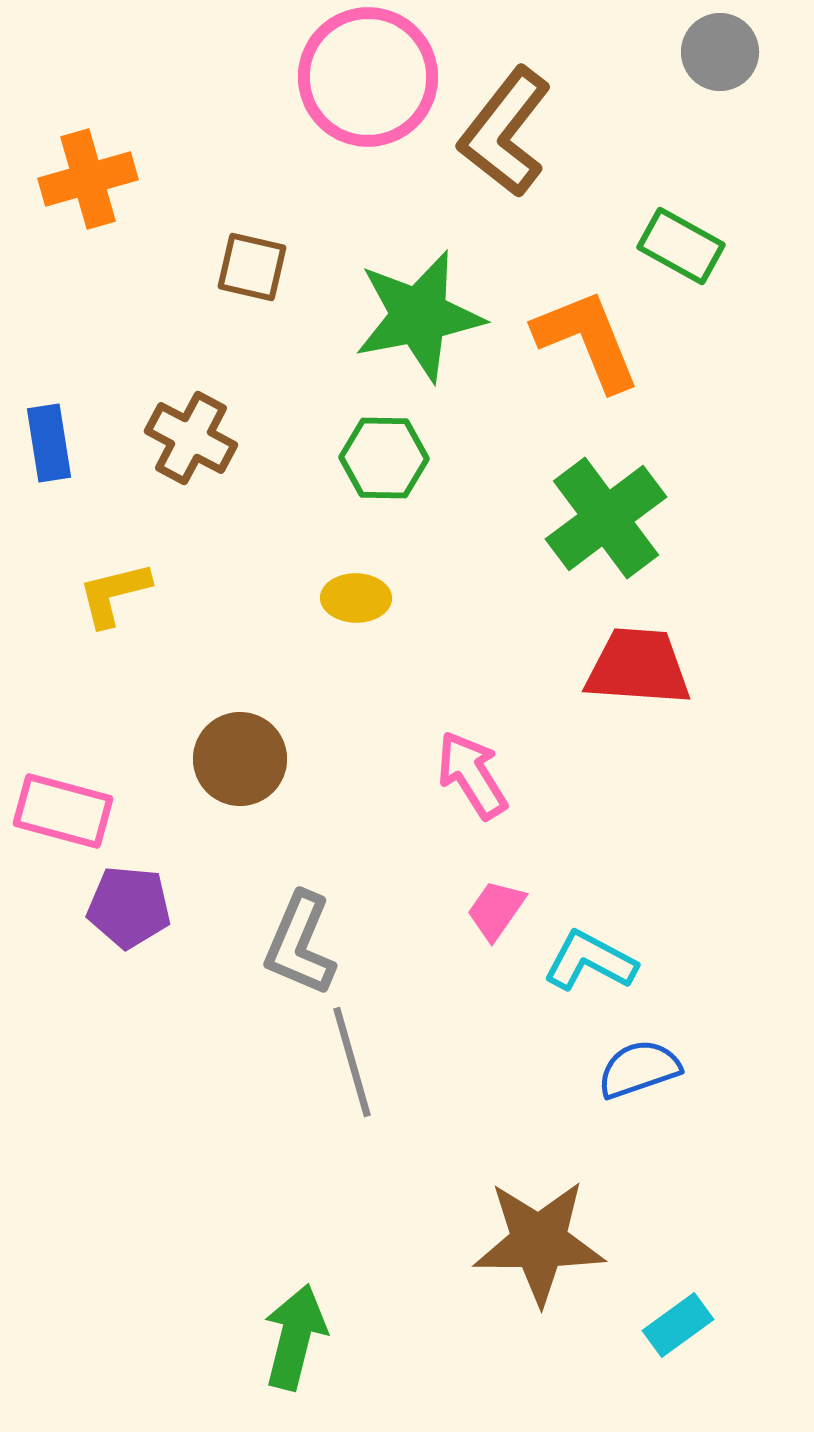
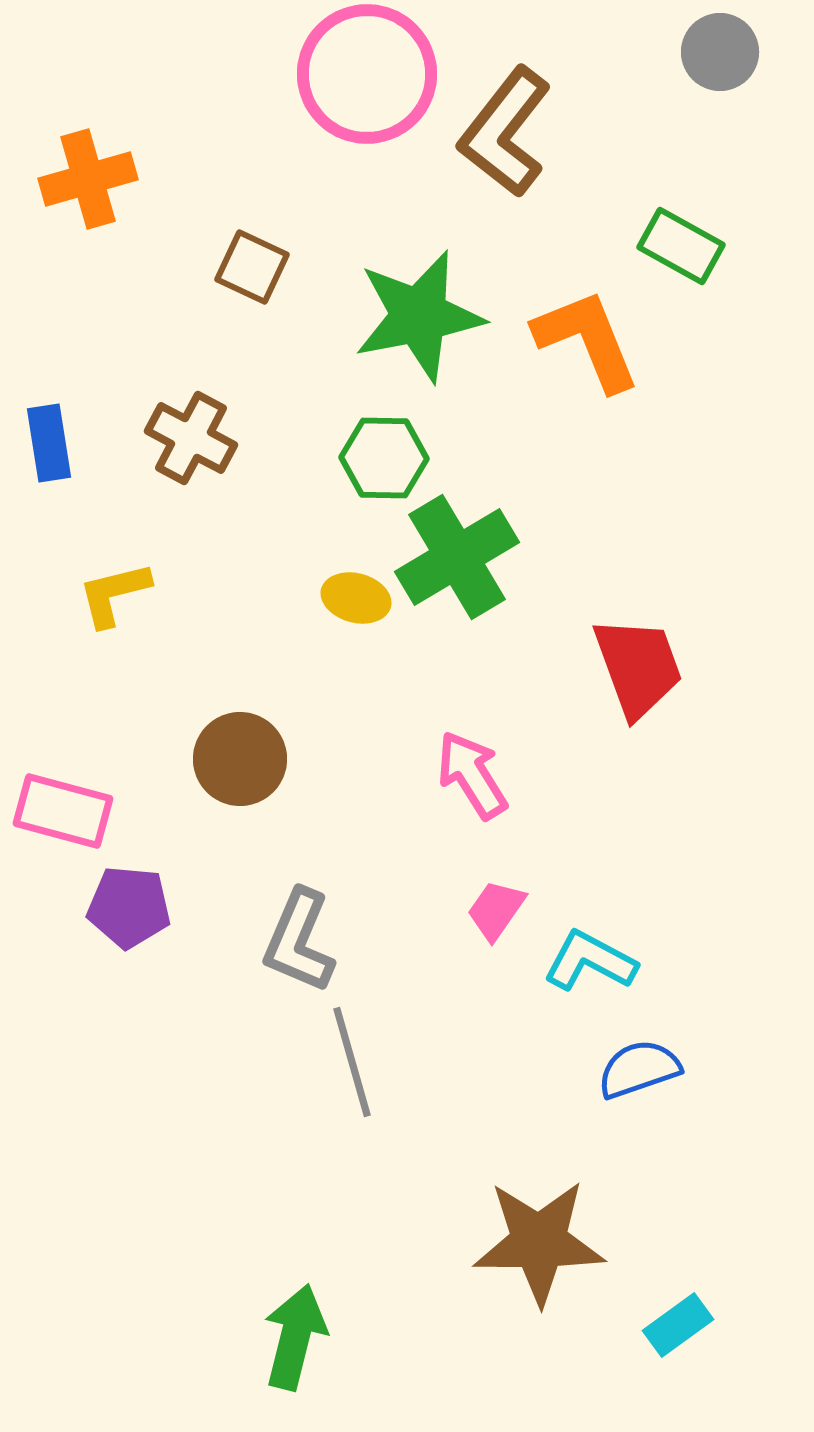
pink circle: moved 1 px left, 3 px up
brown square: rotated 12 degrees clockwise
green cross: moved 149 px left, 39 px down; rotated 6 degrees clockwise
yellow ellipse: rotated 14 degrees clockwise
red trapezoid: rotated 66 degrees clockwise
gray L-shape: moved 1 px left, 3 px up
